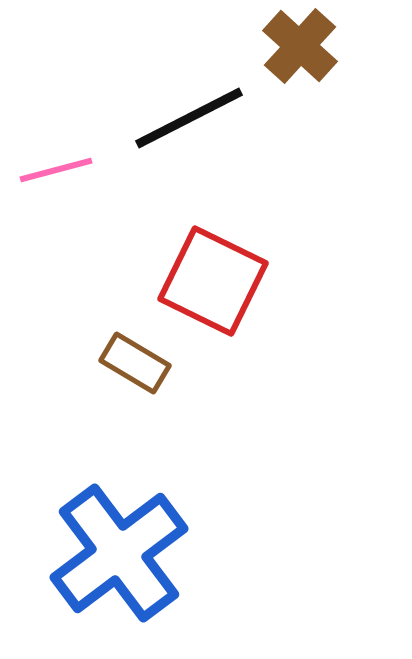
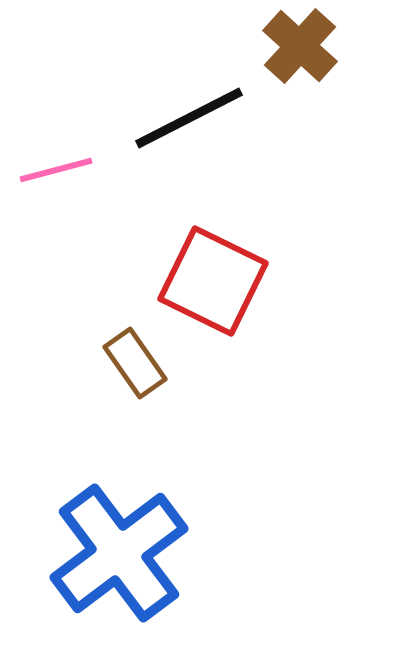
brown rectangle: rotated 24 degrees clockwise
